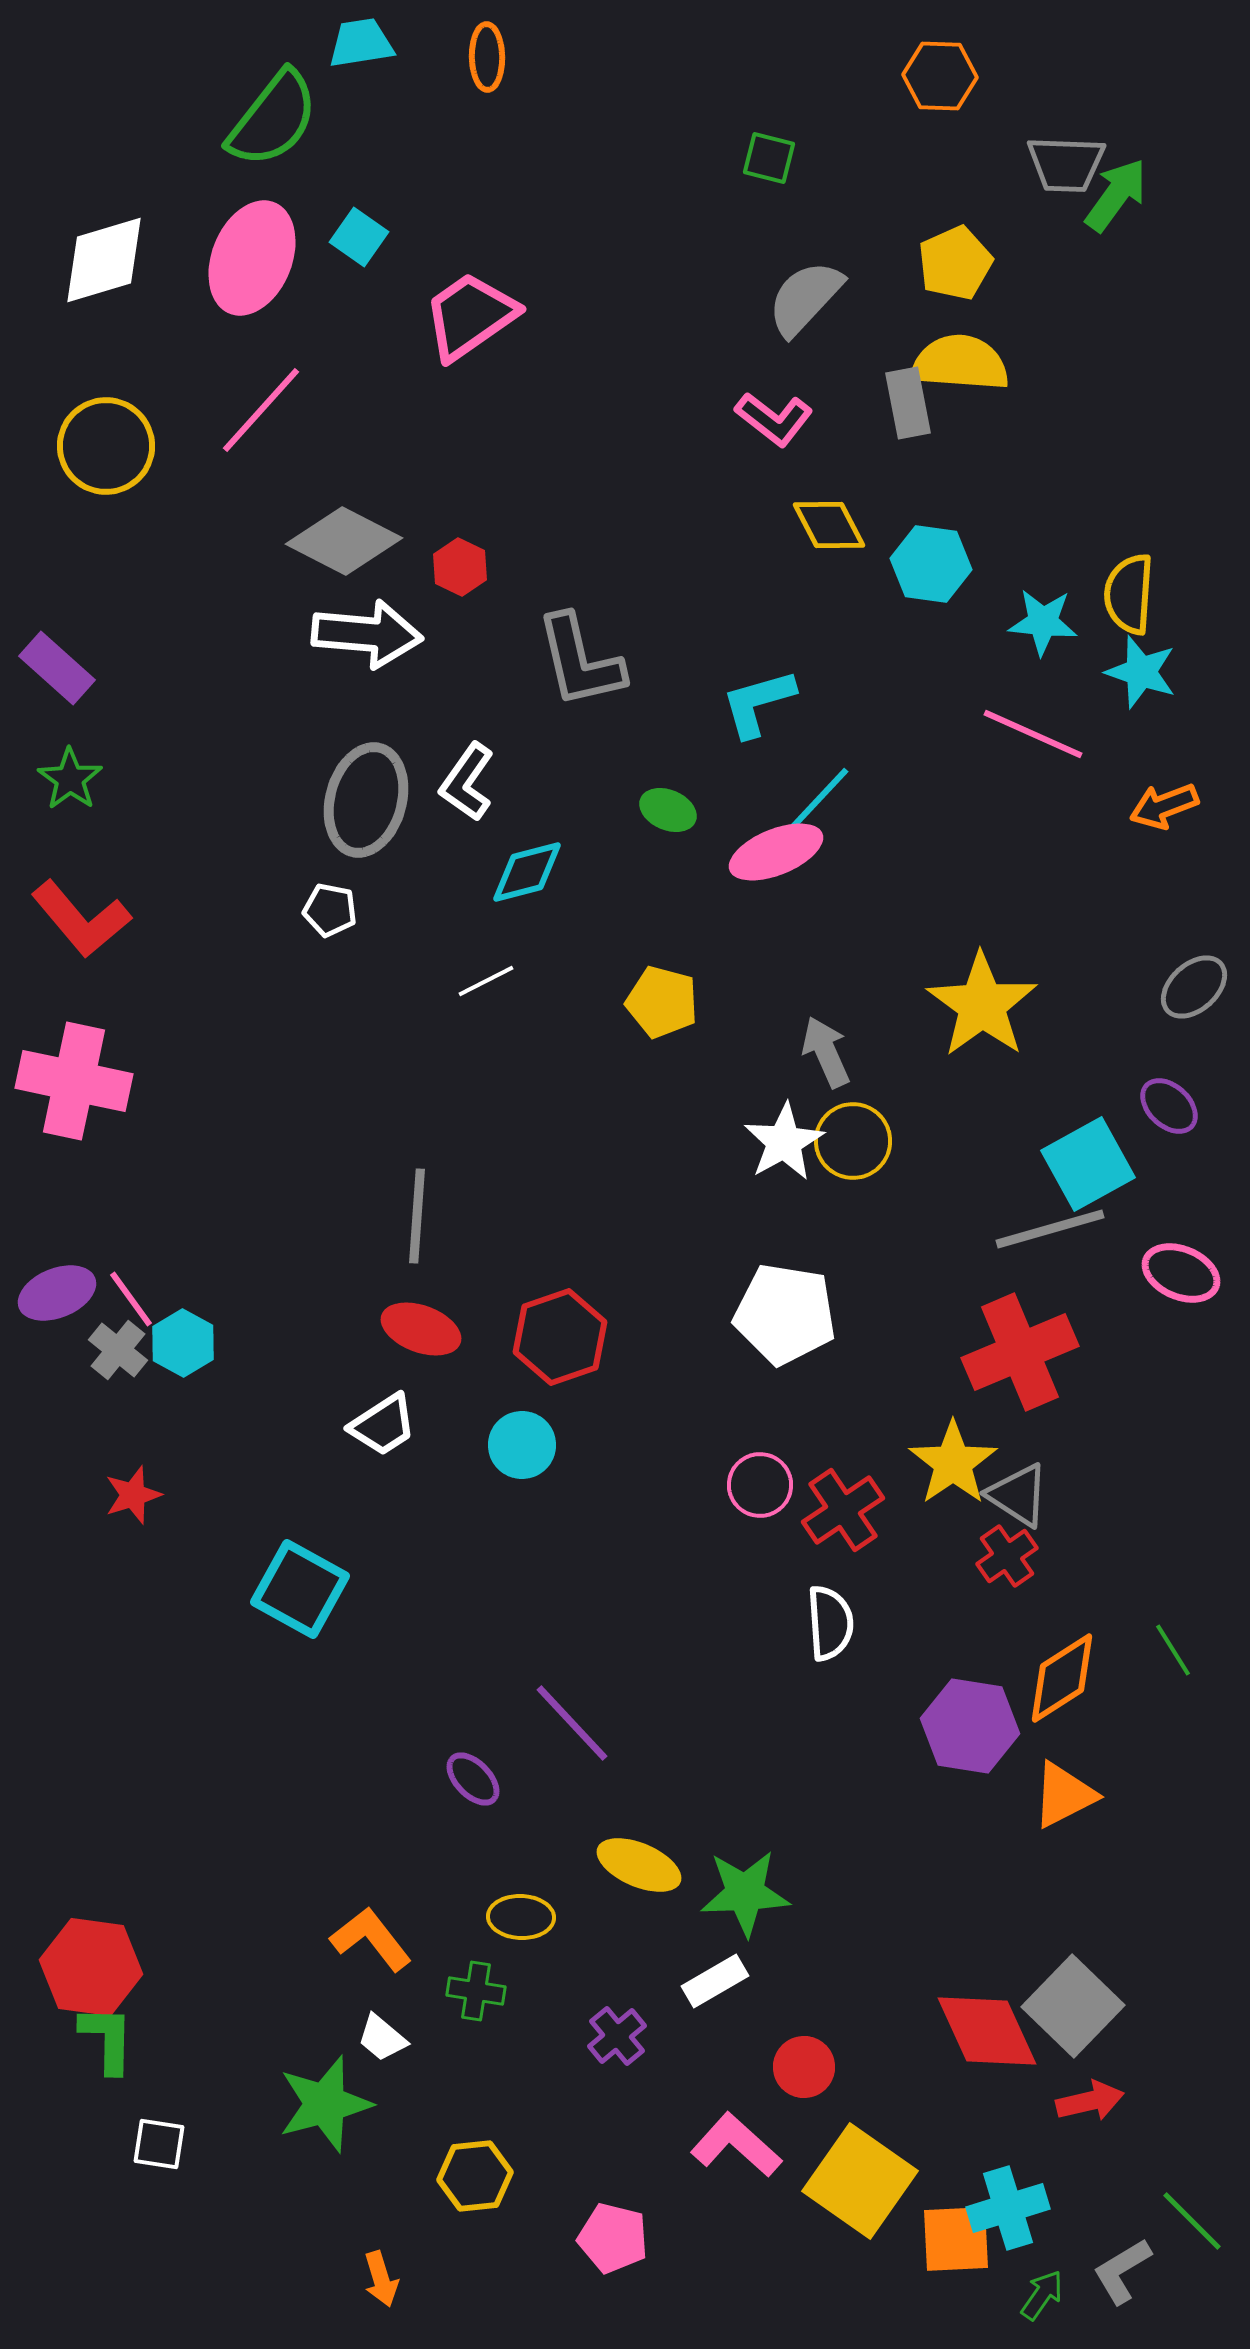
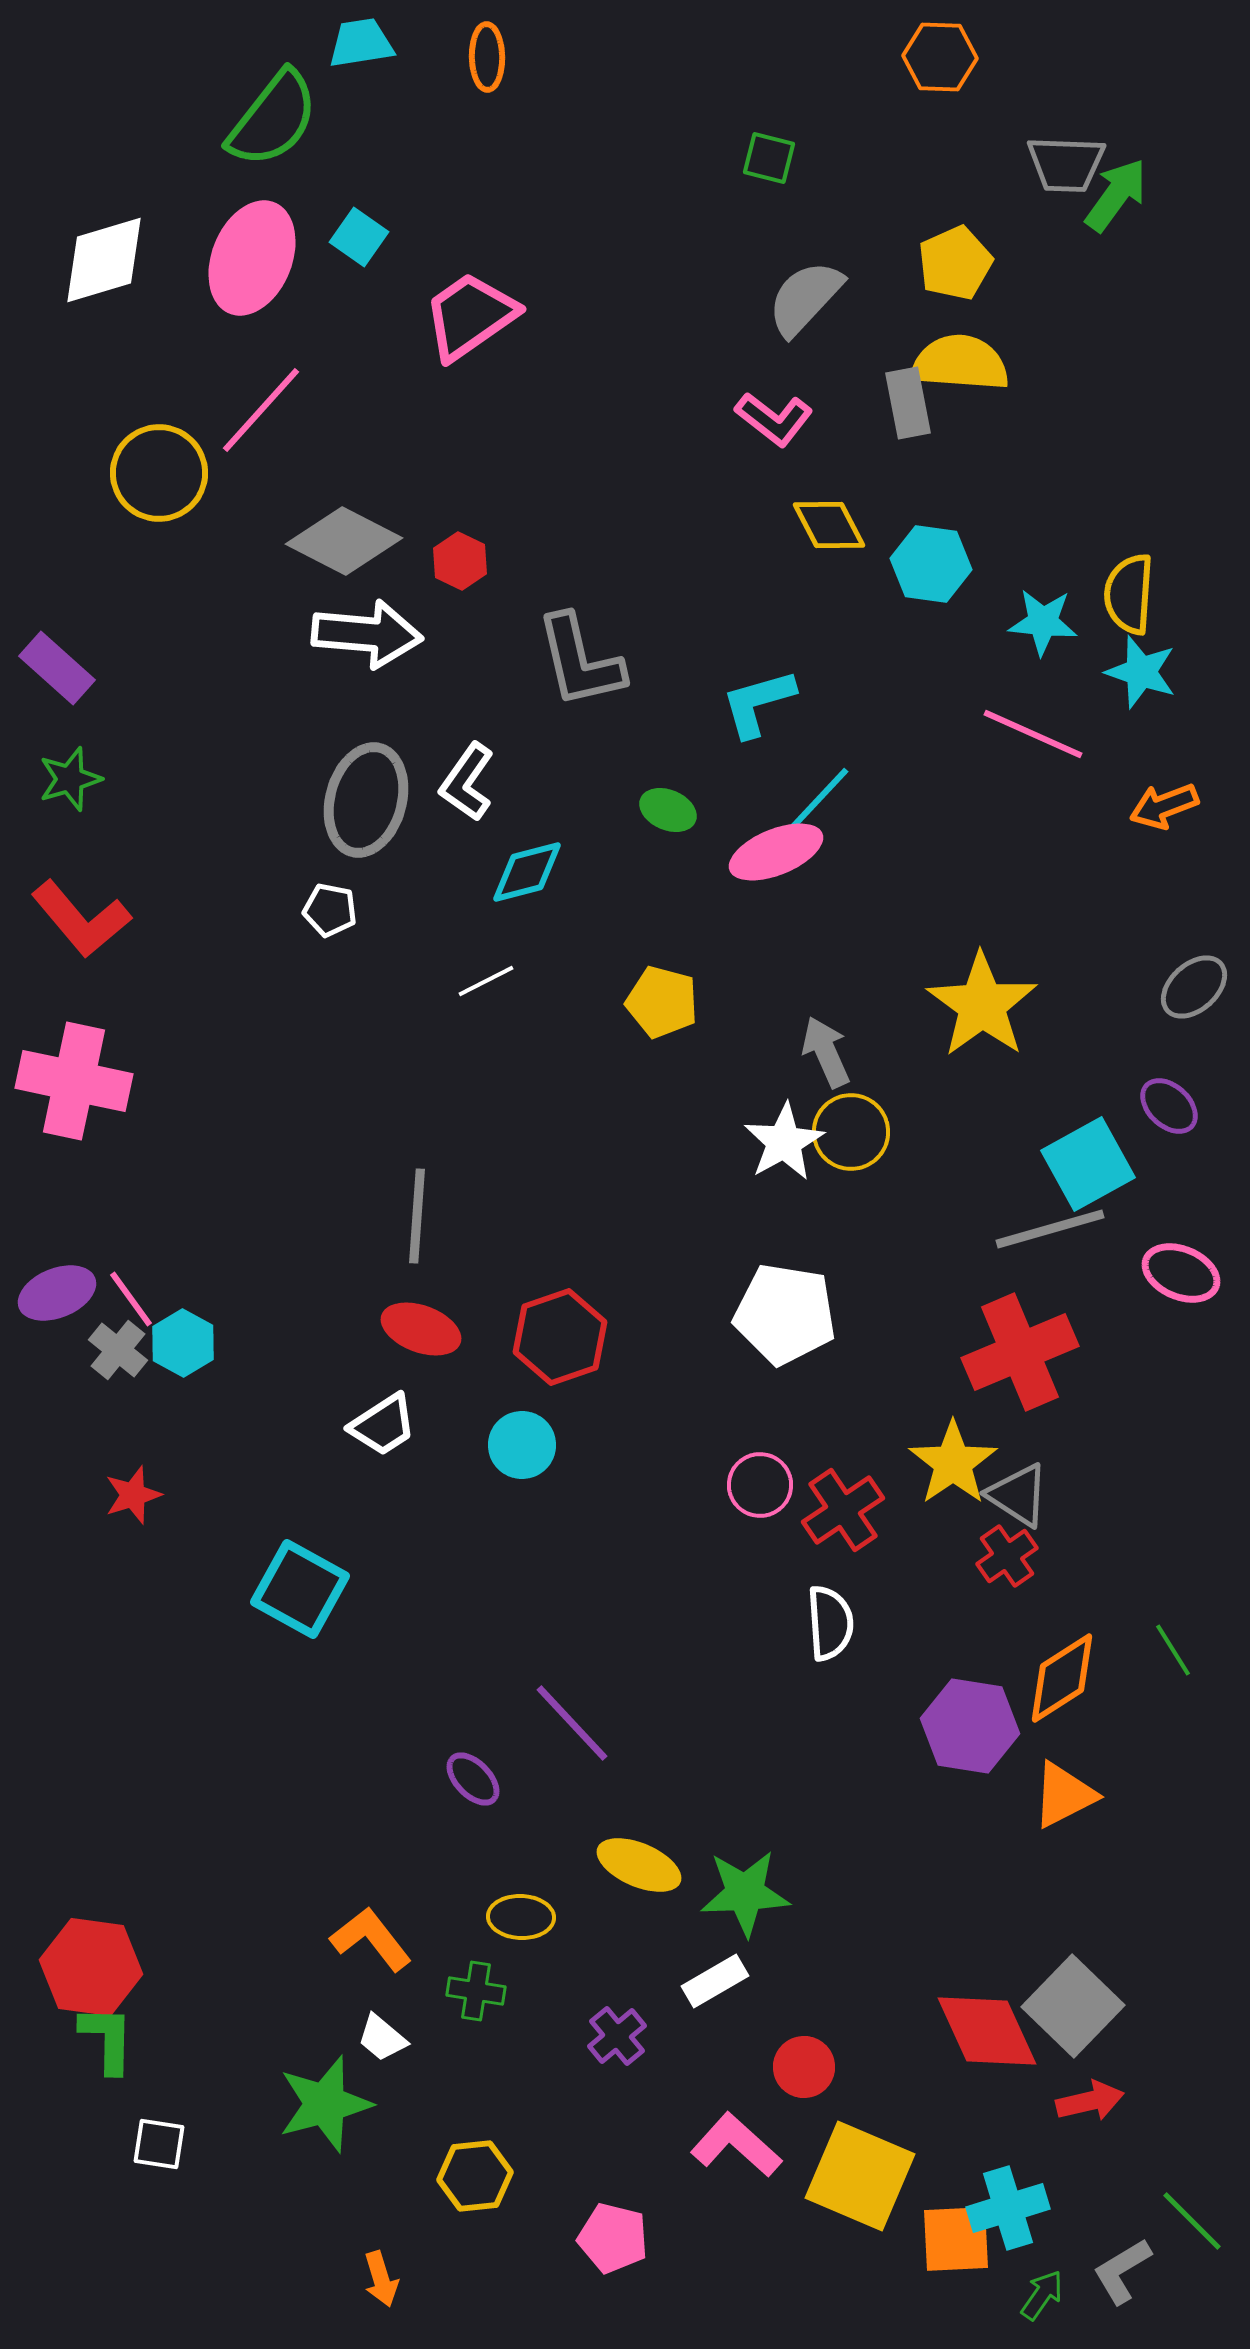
orange hexagon at (940, 76): moved 19 px up
yellow circle at (106, 446): moved 53 px right, 27 px down
red hexagon at (460, 567): moved 6 px up
green star at (70, 779): rotated 20 degrees clockwise
yellow circle at (853, 1141): moved 2 px left, 9 px up
yellow square at (860, 2181): moved 5 px up; rotated 12 degrees counterclockwise
